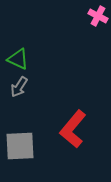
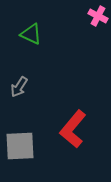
green triangle: moved 13 px right, 25 px up
